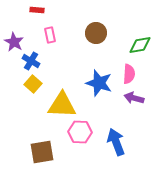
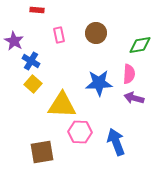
pink rectangle: moved 9 px right
purple star: moved 1 px up
blue star: rotated 20 degrees counterclockwise
